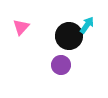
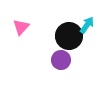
purple circle: moved 5 px up
